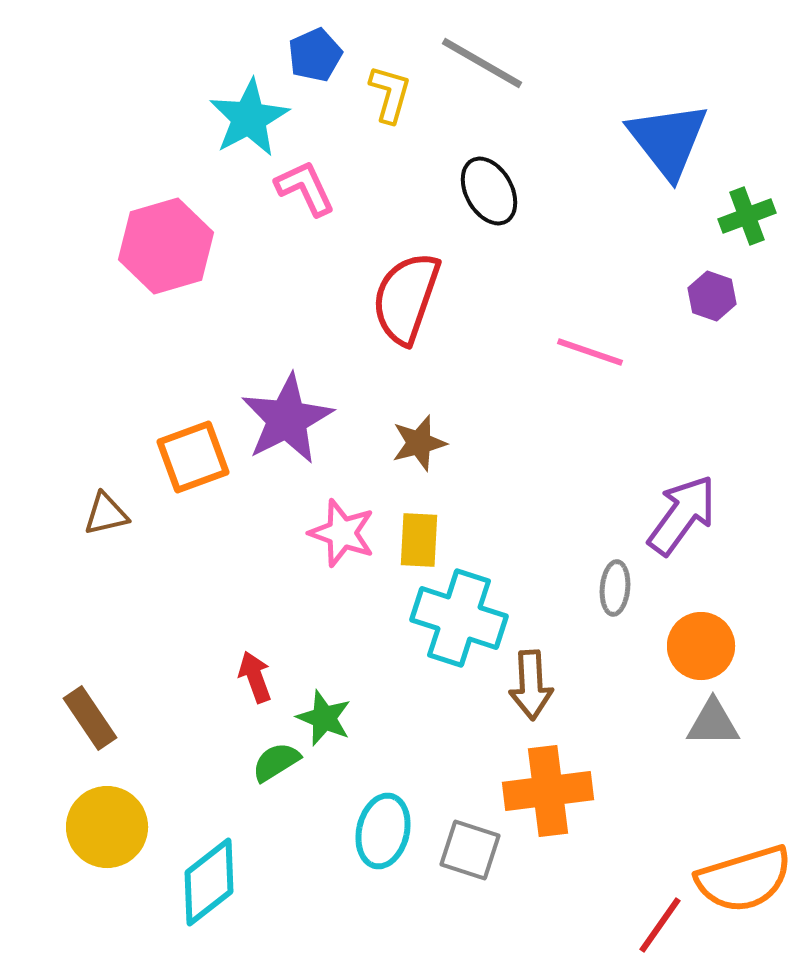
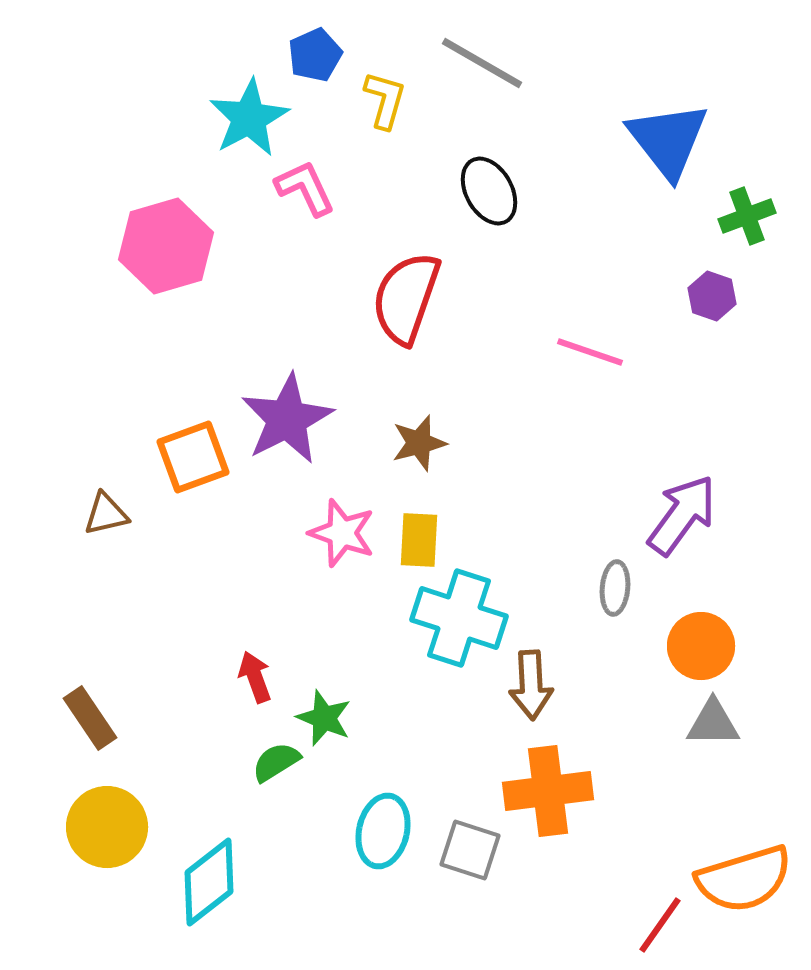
yellow L-shape: moved 5 px left, 6 px down
